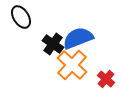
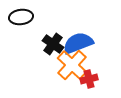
black ellipse: rotated 65 degrees counterclockwise
blue semicircle: moved 5 px down
red cross: moved 17 px left; rotated 36 degrees clockwise
